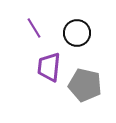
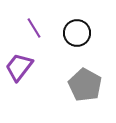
purple trapezoid: moved 30 px left; rotated 32 degrees clockwise
gray pentagon: rotated 16 degrees clockwise
